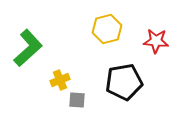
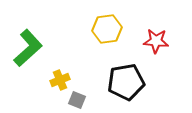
yellow hexagon: rotated 8 degrees clockwise
black pentagon: moved 2 px right
gray square: rotated 18 degrees clockwise
